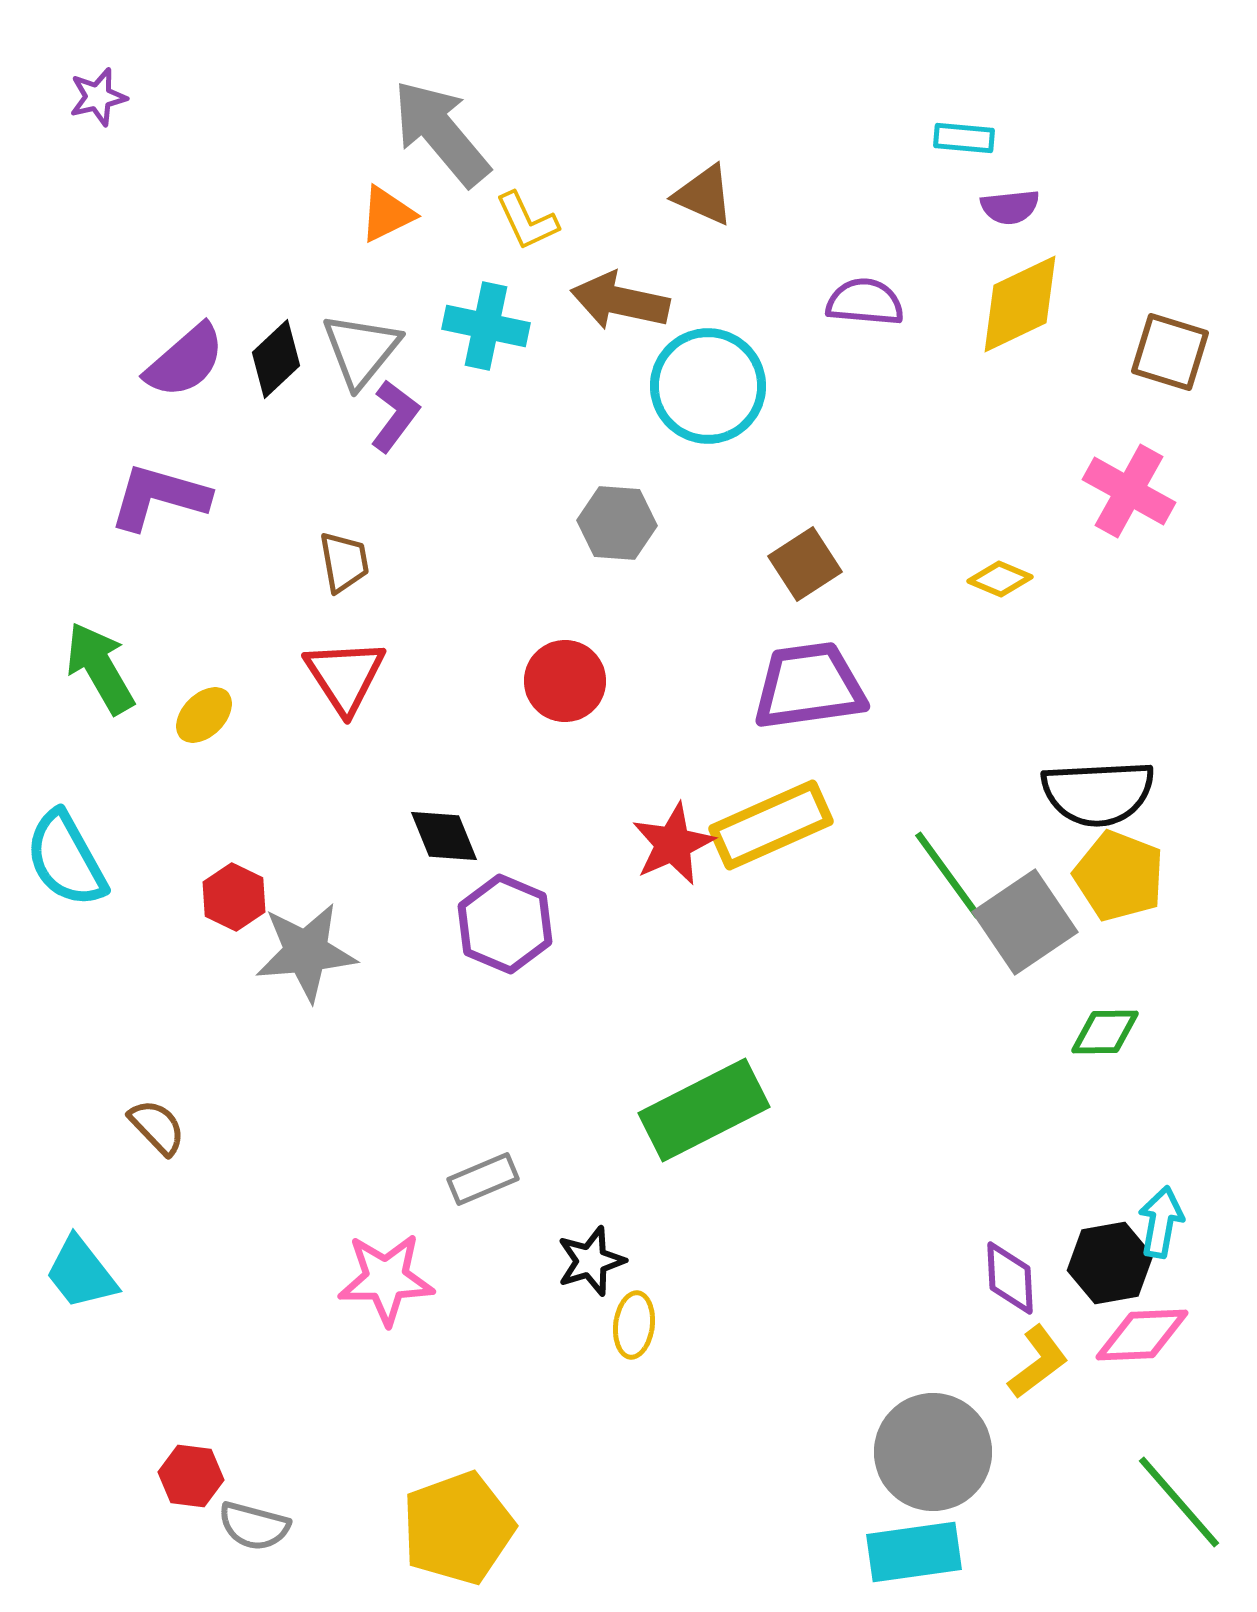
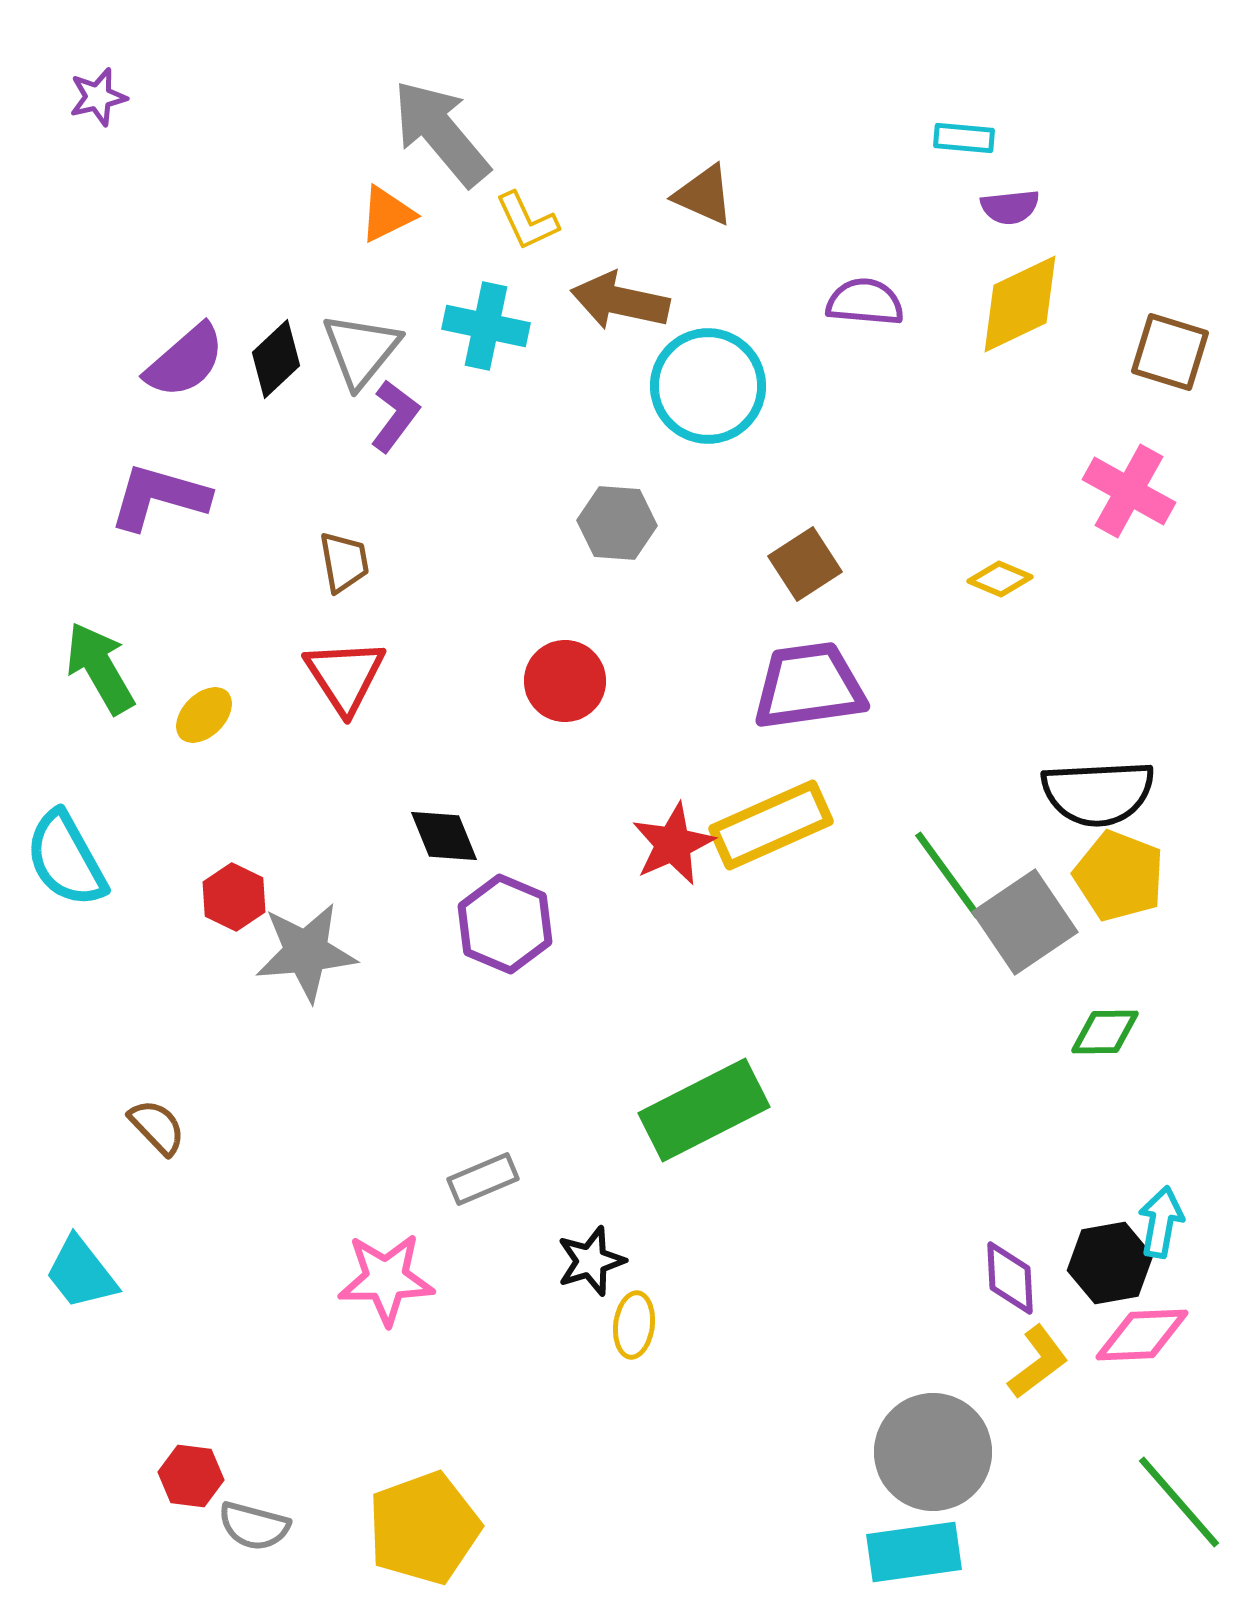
yellow pentagon at (458, 1528): moved 34 px left
